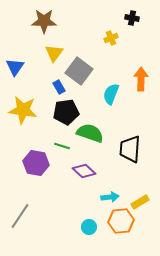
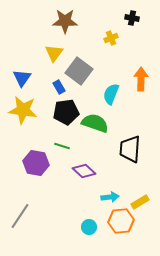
brown star: moved 21 px right
blue triangle: moved 7 px right, 11 px down
green semicircle: moved 5 px right, 10 px up
